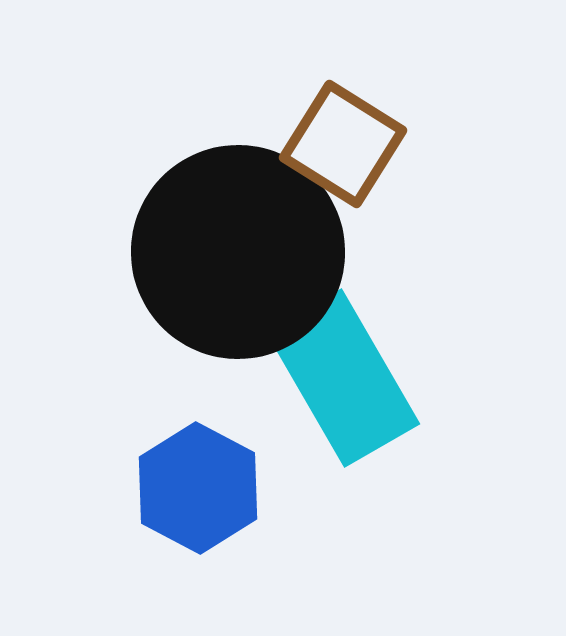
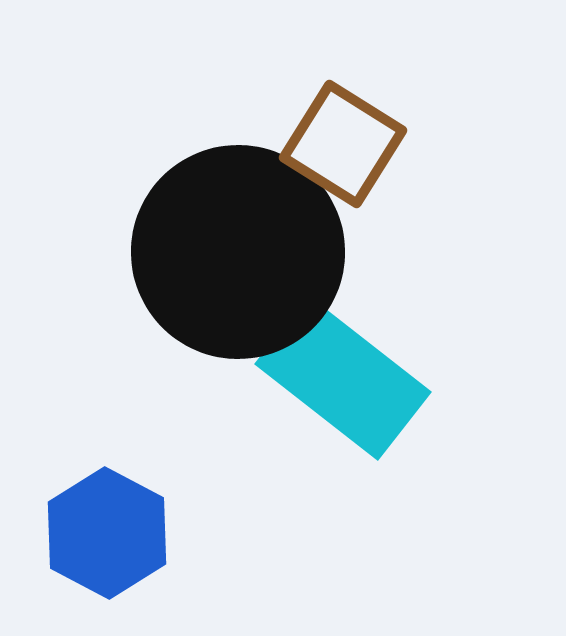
cyan rectangle: rotated 22 degrees counterclockwise
blue hexagon: moved 91 px left, 45 px down
